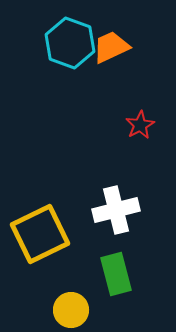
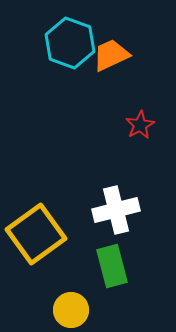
orange trapezoid: moved 8 px down
yellow square: moved 4 px left; rotated 10 degrees counterclockwise
green rectangle: moved 4 px left, 8 px up
